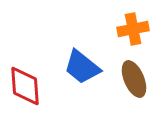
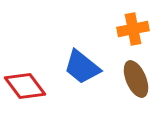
brown ellipse: moved 2 px right
red diamond: rotated 33 degrees counterclockwise
